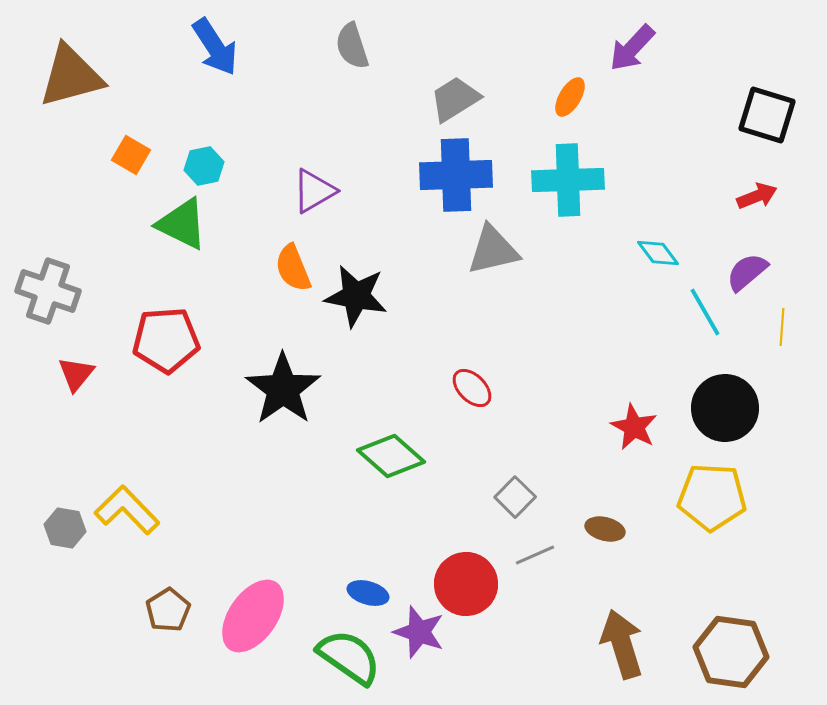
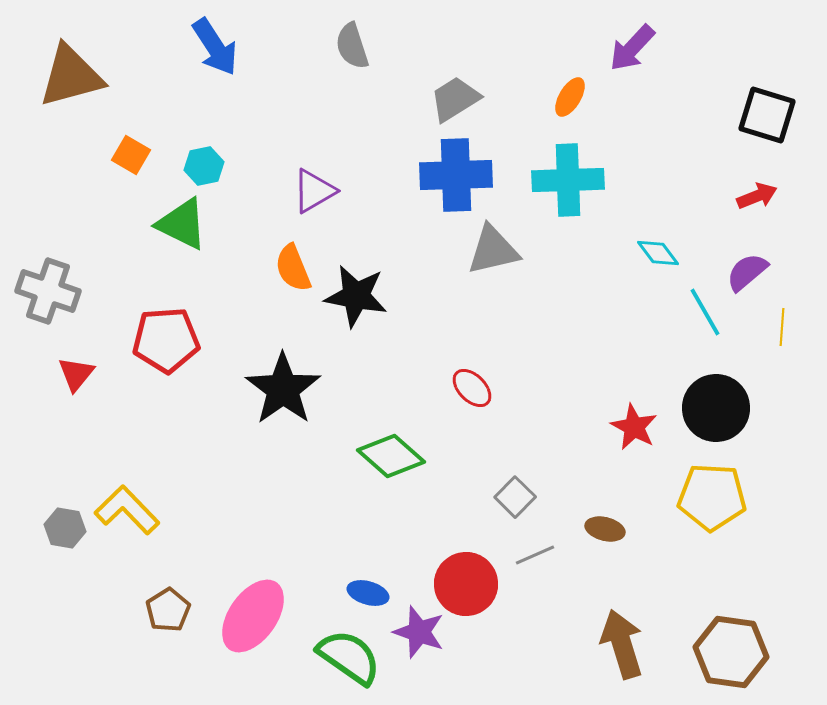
black circle at (725, 408): moved 9 px left
